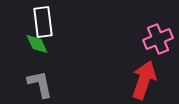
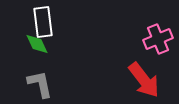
red arrow: rotated 123 degrees clockwise
